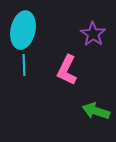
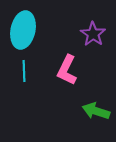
cyan line: moved 6 px down
